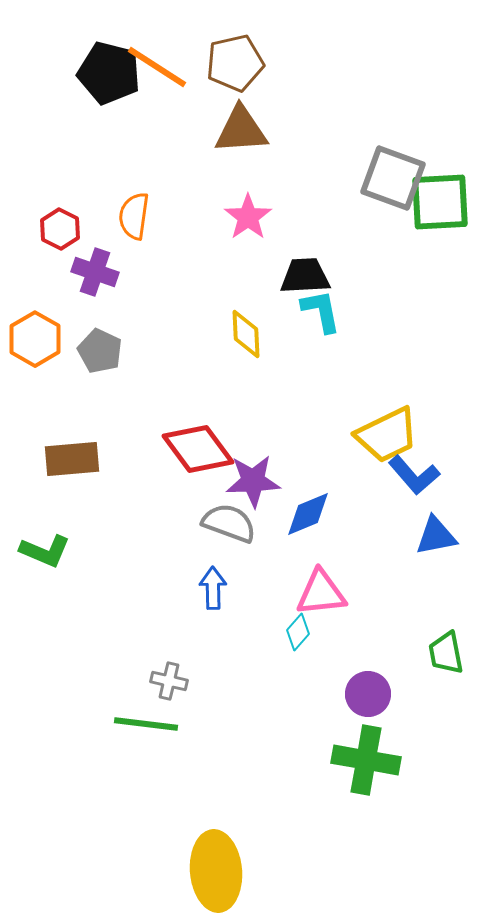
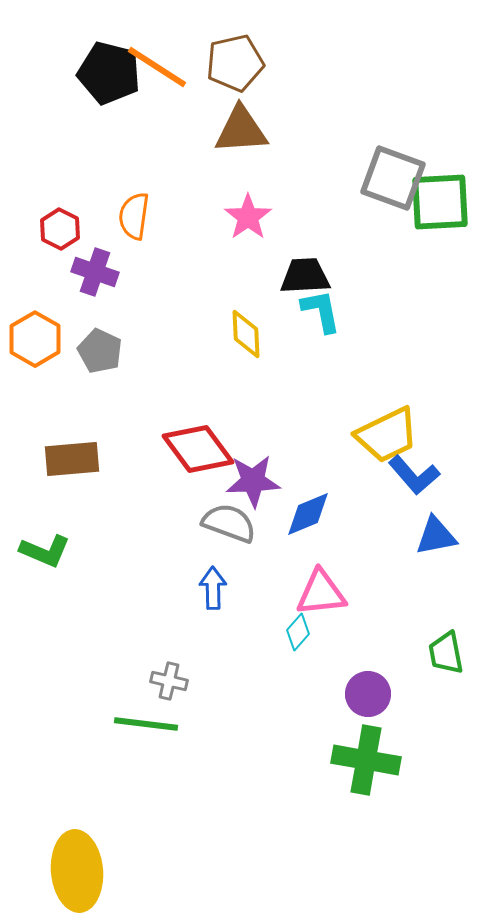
yellow ellipse: moved 139 px left
